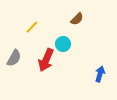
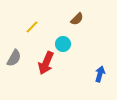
red arrow: moved 3 px down
